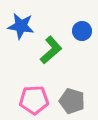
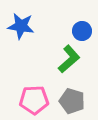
green L-shape: moved 18 px right, 9 px down
